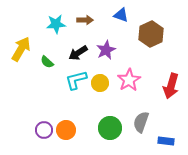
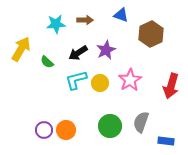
pink star: moved 1 px right
green circle: moved 2 px up
